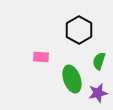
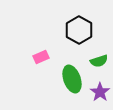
pink rectangle: rotated 28 degrees counterclockwise
green semicircle: rotated 126 degrees counterclockwise
purple star: moved 2 px right, 1 px up; rotated 24 degrees counterclockwise
